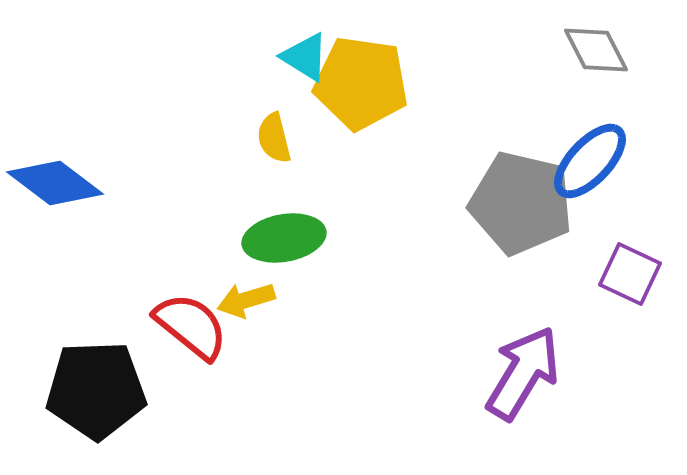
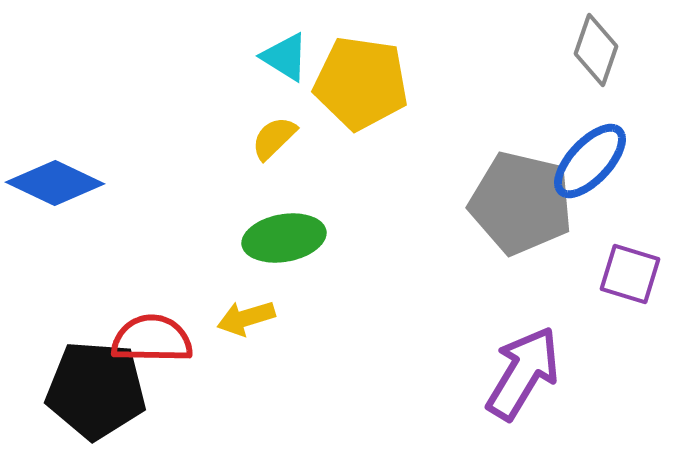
gray diamond: rotated 46 degrees clockwise
cyan triangle: moved 20 px left
yellow semicircle: rotated 60 degrees clockwise
blue diamond: rotated 12 degrees counterclockwise
purple square: rotated 8 degrees counterclockwise
yellow arrow: moved 18 px down
red semicircle: moved 39 px left, 13 px down; rotated 38 degrees counterclockwise
black pentagon: rotated 6 degrees clockwise
